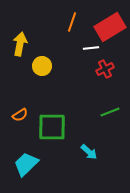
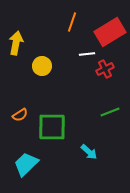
red rectangle: moved 5 px down
yellow arrow: moved 4 px left, 1 px up
white line: moved 4 px left, 6 px down
